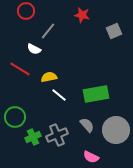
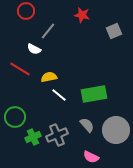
green rectangle: moved 2 px left
